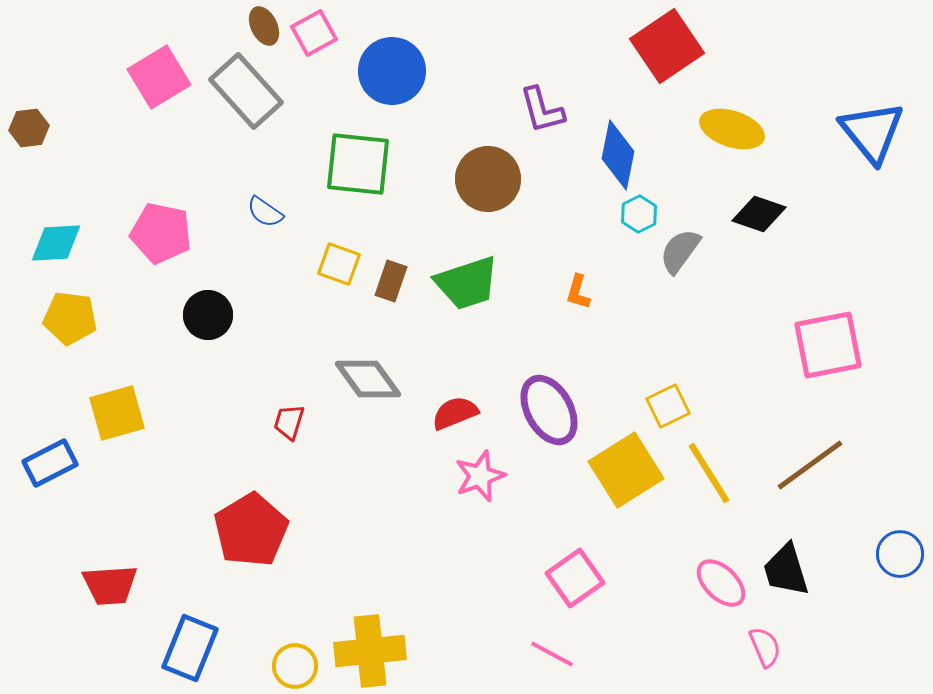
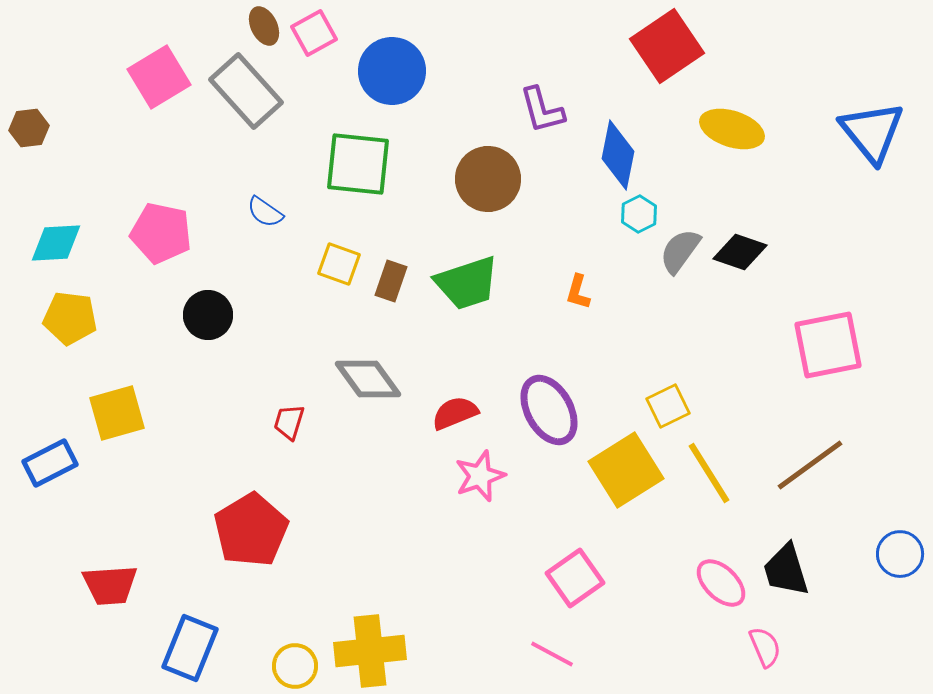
black diamond at (759, 214): moved 19 px left, 38 px down
